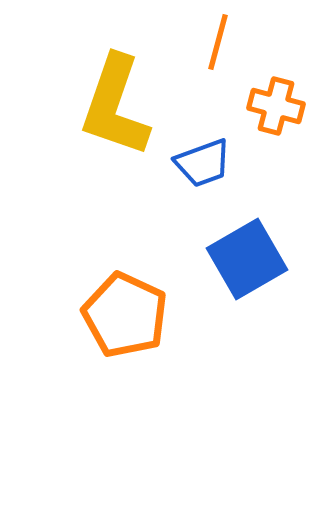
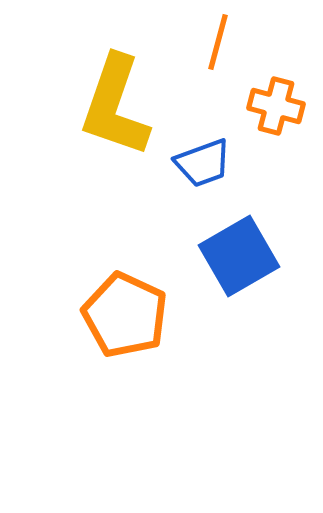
blue square: moved 8 px left, 3 px up
